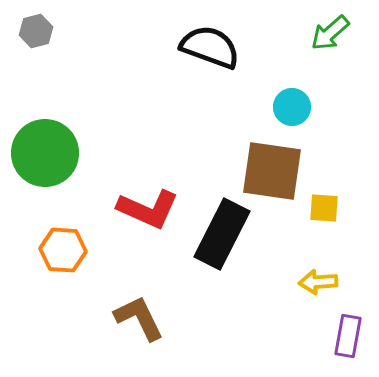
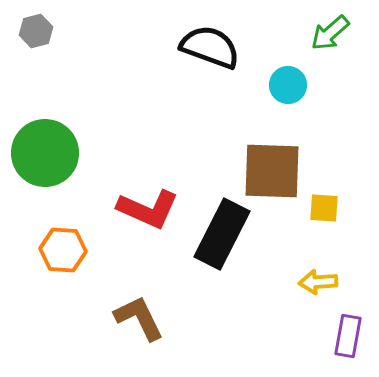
cyan circle: moved 4 px left, 22 px up
brown square: rotated 6 degrees counterclockwise
